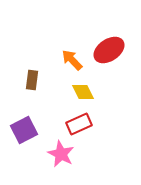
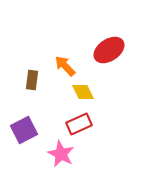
orange arrow: moved 7 px left, 6 px down
